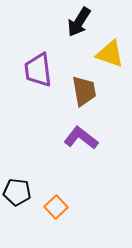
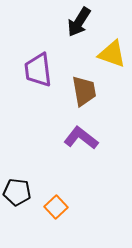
yellow triangle: moved 2 px right
